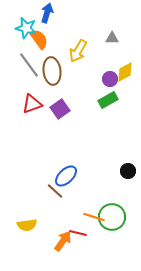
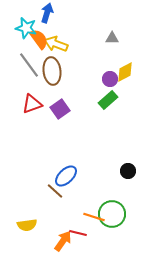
yellow arrow: moved 22 px left, 7 px up; rotated 80 degrees clockwise
green rectangle: rotated 12 degrees counterclockwise
green circle: moved 3 px up
